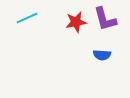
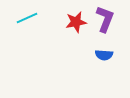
purple L-shape: rotated 144 degrees counterclockwise
blue semicircle: moved 2 px right
